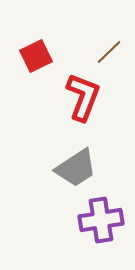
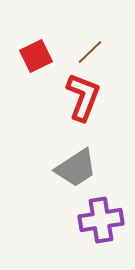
brown line: moved 19 px left
